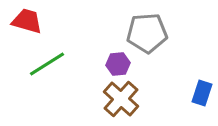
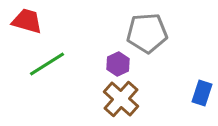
purple hexagon: rotated 20 degrees counterclockwise
